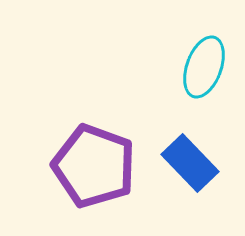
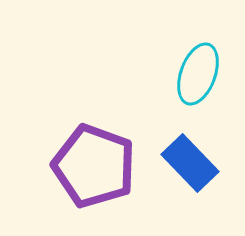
cyan ellipse: moved 6 px left, 7 px down
